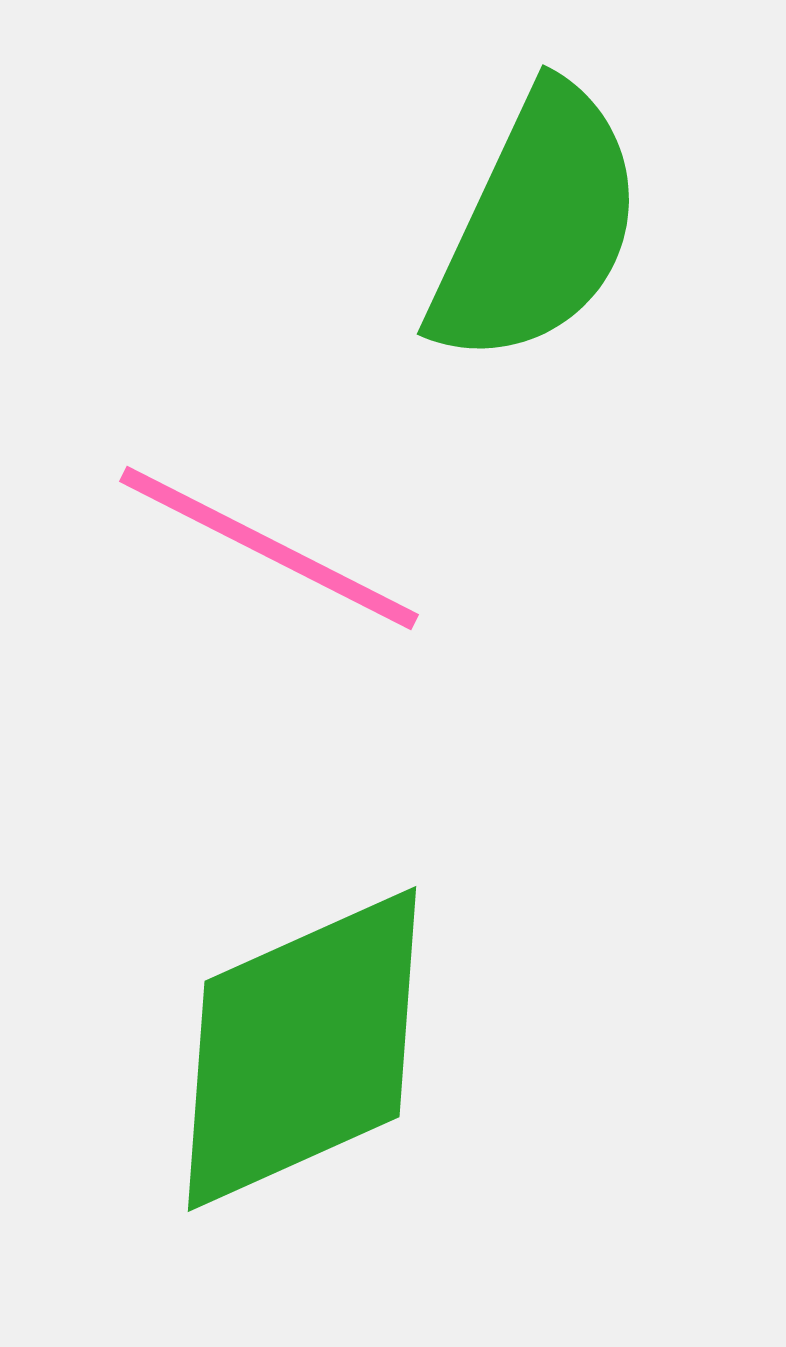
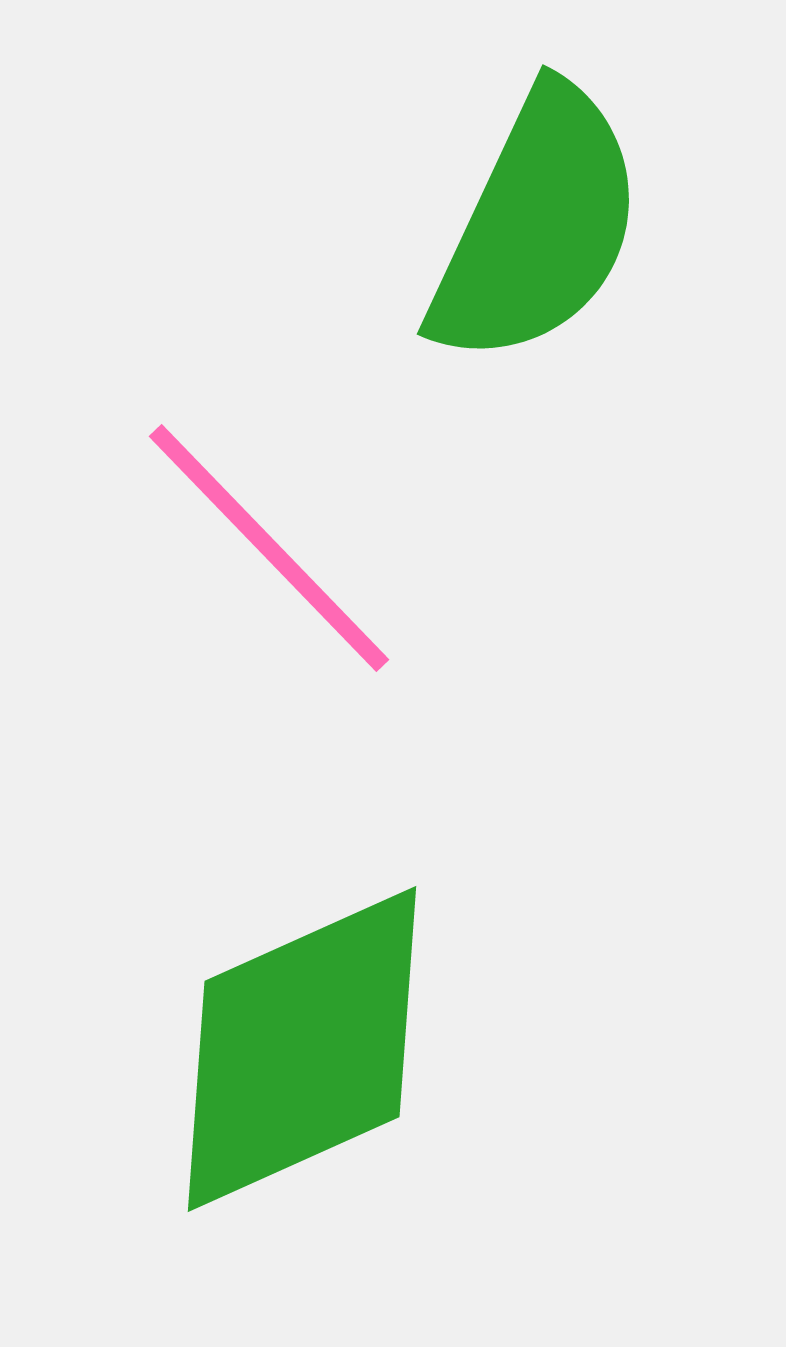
pink line: rotated 19 degrees clockwise
